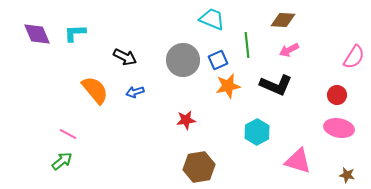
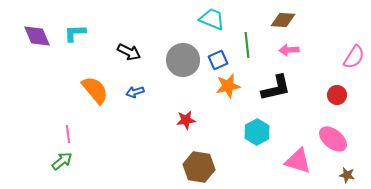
purple diamond: moved 2 px down
pink arrow: rotated 24 degrees clockwise
black arrow: moved 4 px right, 5 px up
black L-shape: moved 3 px down; rotated 36 degrees counterclockwise
pink ellipse: moved 6 px left, 11 px down; rotated 28 degrees clockwise
pink line: rotated 54 degrees clockwise
brown hexagon: rotated 20 degrees clockwise
